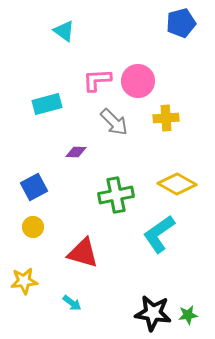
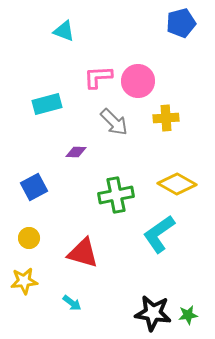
cyan triangle: rotated 15 degrees counterclockwise
pink L-shape: moved 1 px right, 3 px up
yellow circle: moved 4 px left, 11 px down
